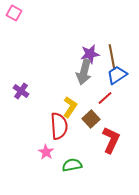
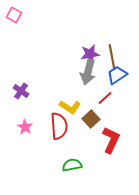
pink square: moved 2 px down
gray arrow: moved 4 px right
yellow L-shape: rotated 90 degrees clockwise
pink star: moved 21 px left, 25 px up
